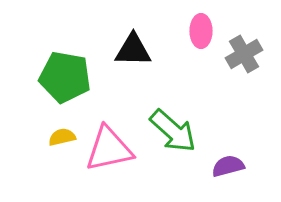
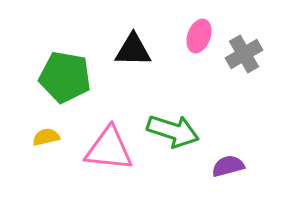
pink ellipse: moved 2 px left, 5 px down; rotated 20 degrees clockwise
green arrow: rotated 24 degrees counterclockwise
yellow semicircle: moved 16 px left
pink triangle: rotated 18 degrees clockwise
